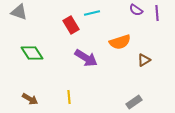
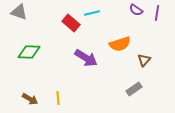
purple line: rotated 14 degrees clockwise
red rectangle: moved 2 px up; rotated 18 degrees counterclockwise
orange semicircle: moved 2 px down
green diamond: moved 3 px left, 1 px up; rotated 55 degrees counterclockwise
brown triangle: rotated 16 degrees counterclockwise
yellow line: moved 11 px left, 1 px down
gray rectangle: moved 13 px up
